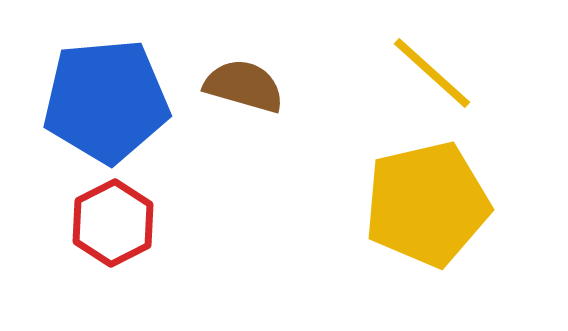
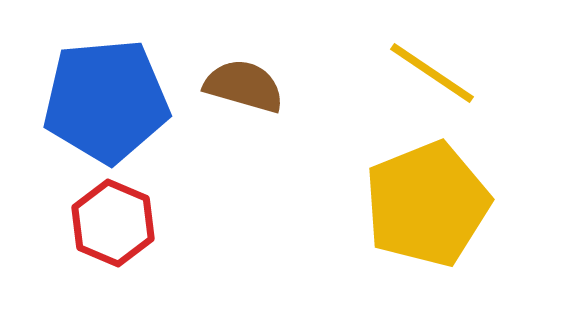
yellow line: rotated 8 degrees counterclockwise
yellow pentagon: rotated 9 degrees counterclockwise
red hexagon: rotated 10 degrees counterclockwise
